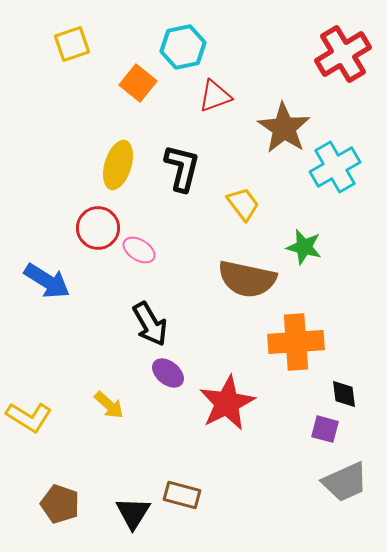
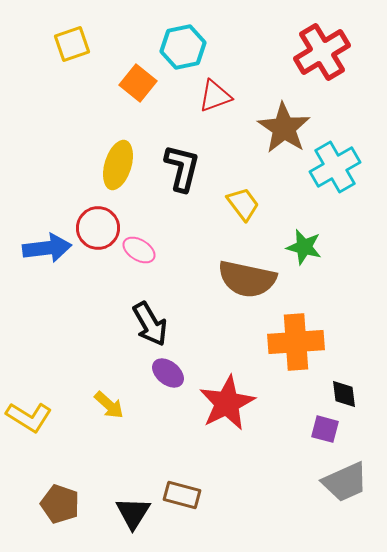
red cross: moved 21 px left, 2 px up
blue arrow: moved 33 px up; rotated 39 degrees counterclockwise
